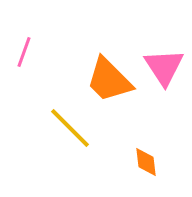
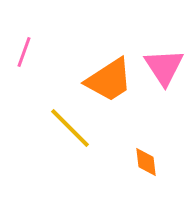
orange trapezoid: rotated 78 degrees counterclockwise
